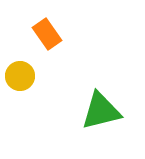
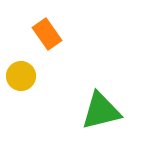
yellow circle: moved 1 px right
